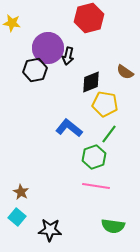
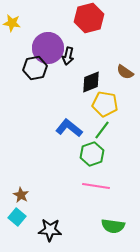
black hexagon: moved 2 px up
green line: moved 7 px left, 4 px up
green hexagon: moved 2 px left, 3 px up
brown star: moved 3 px down
